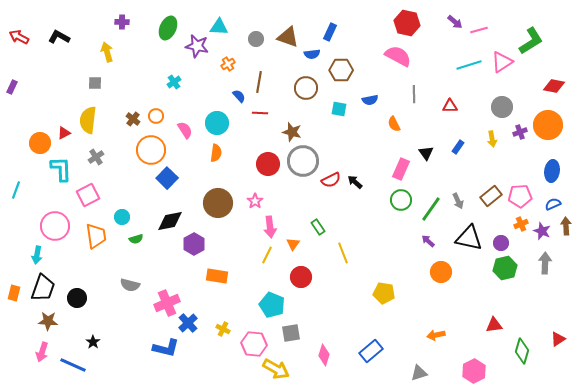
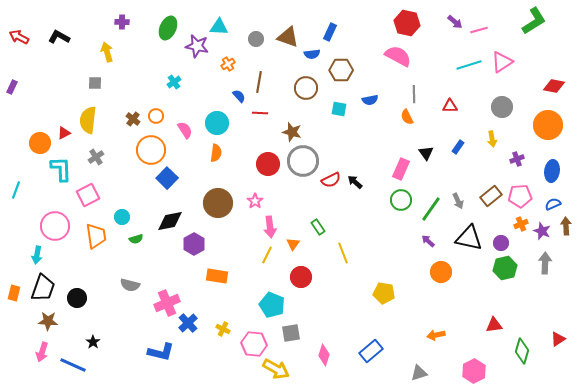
green L-shape at (531, 41): moved 3 px right, 20 px up
orange semicircle at (394, 124): moved 13 px right, 7 px up
purple cross at (520, 132): moved 3 px left, 27 px down
blue L-shape at (166, 348): moved 5 px left, 4 px down
